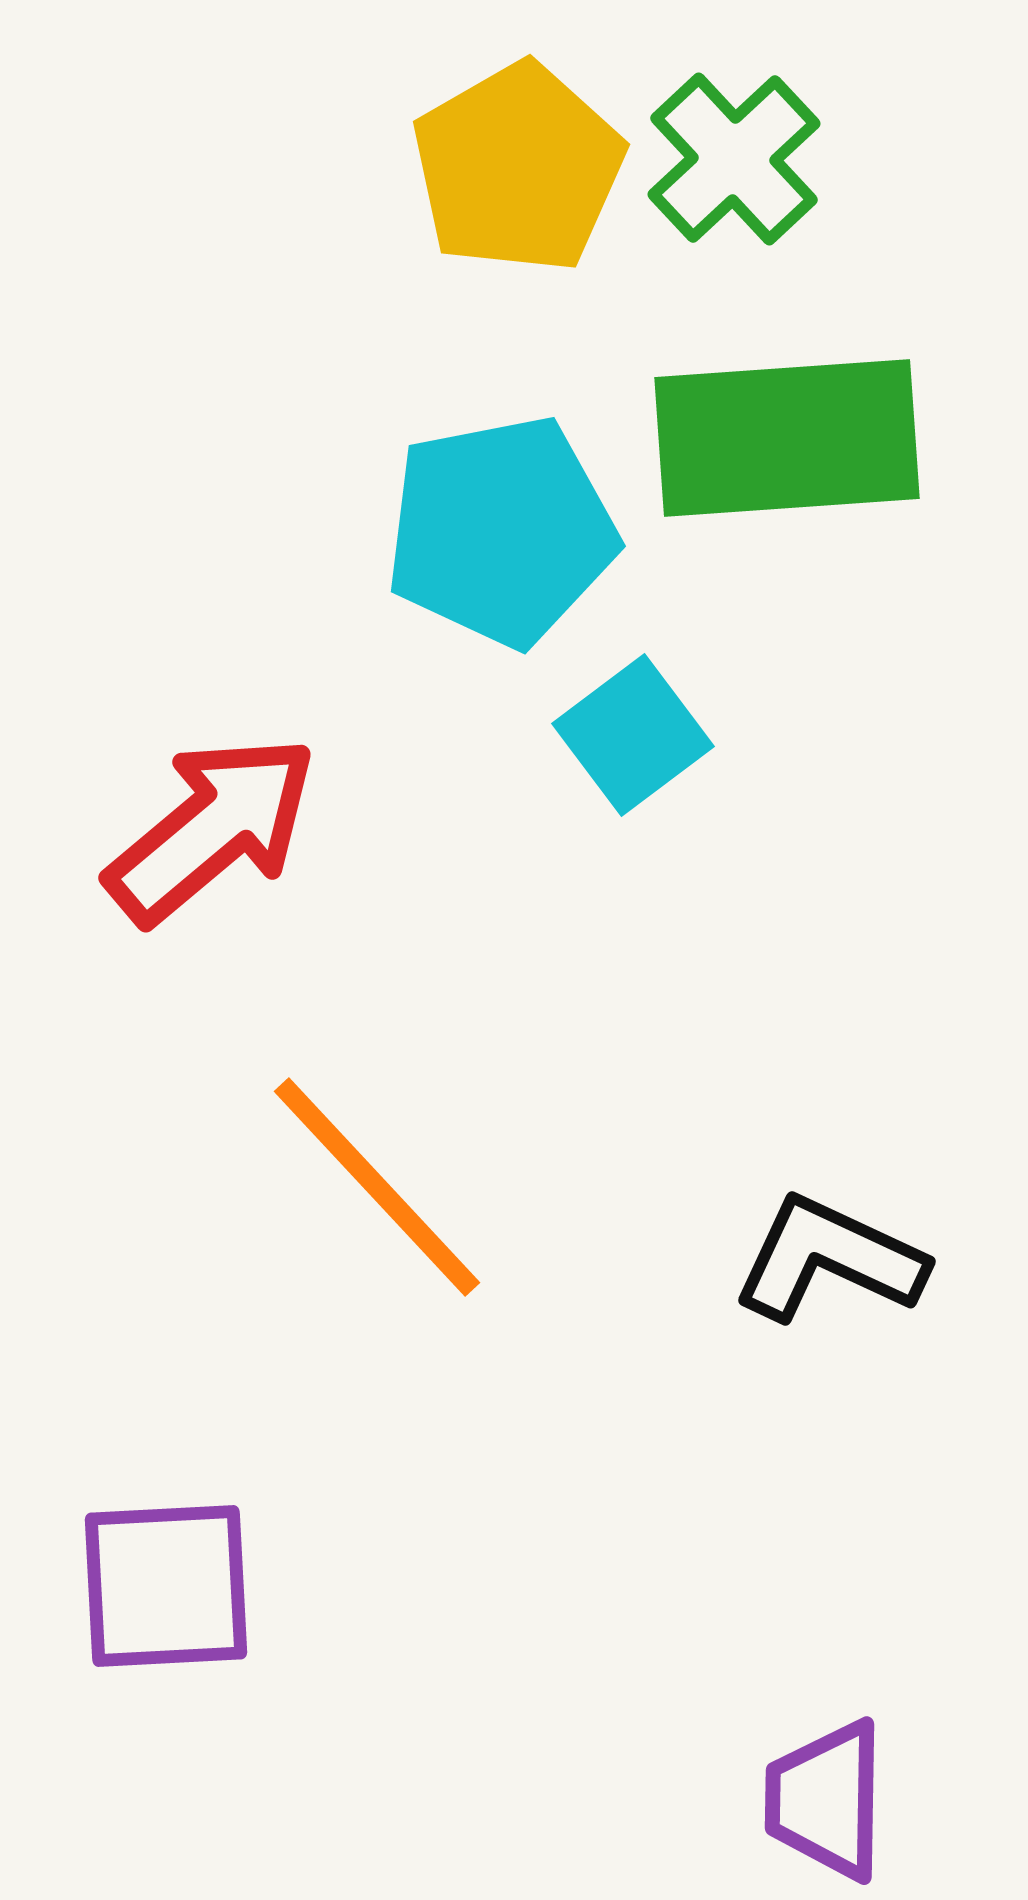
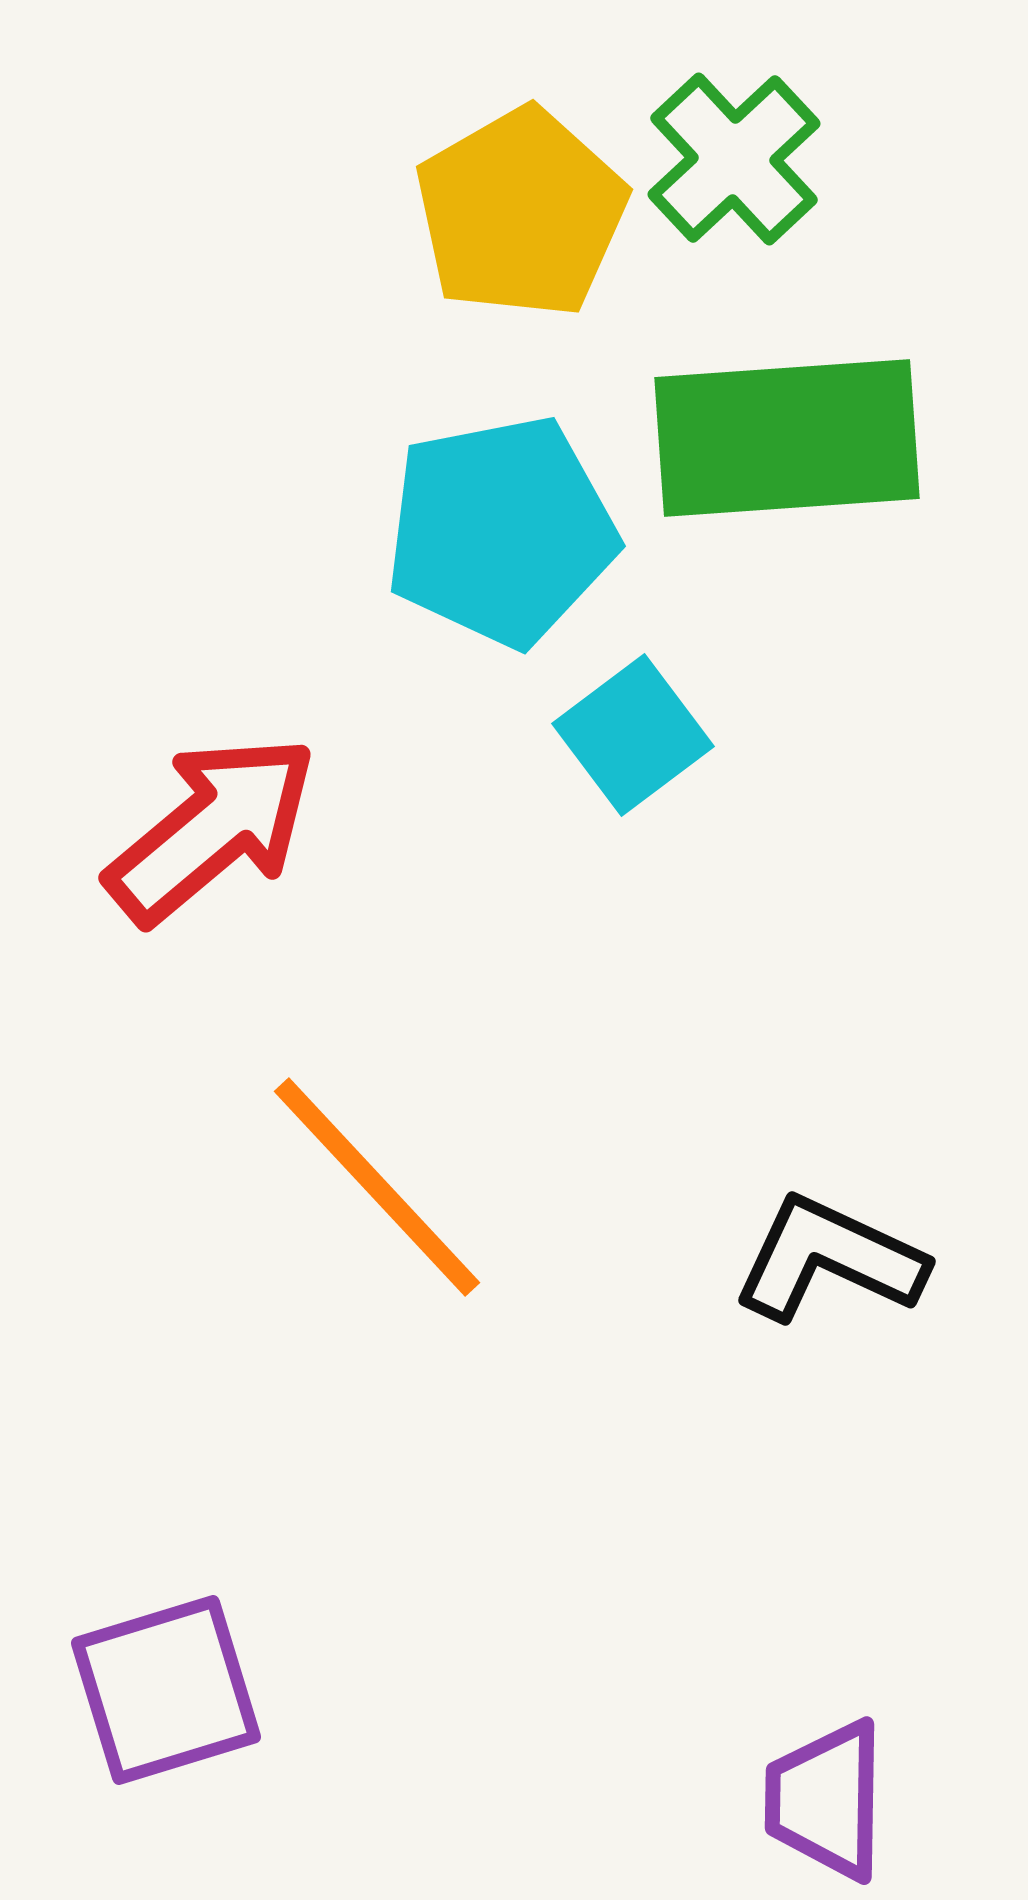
yellow pentagon: moved 3 px right, 45 px down
purple square: moved 104 px down; rotated 14 degrees counterclockwise
